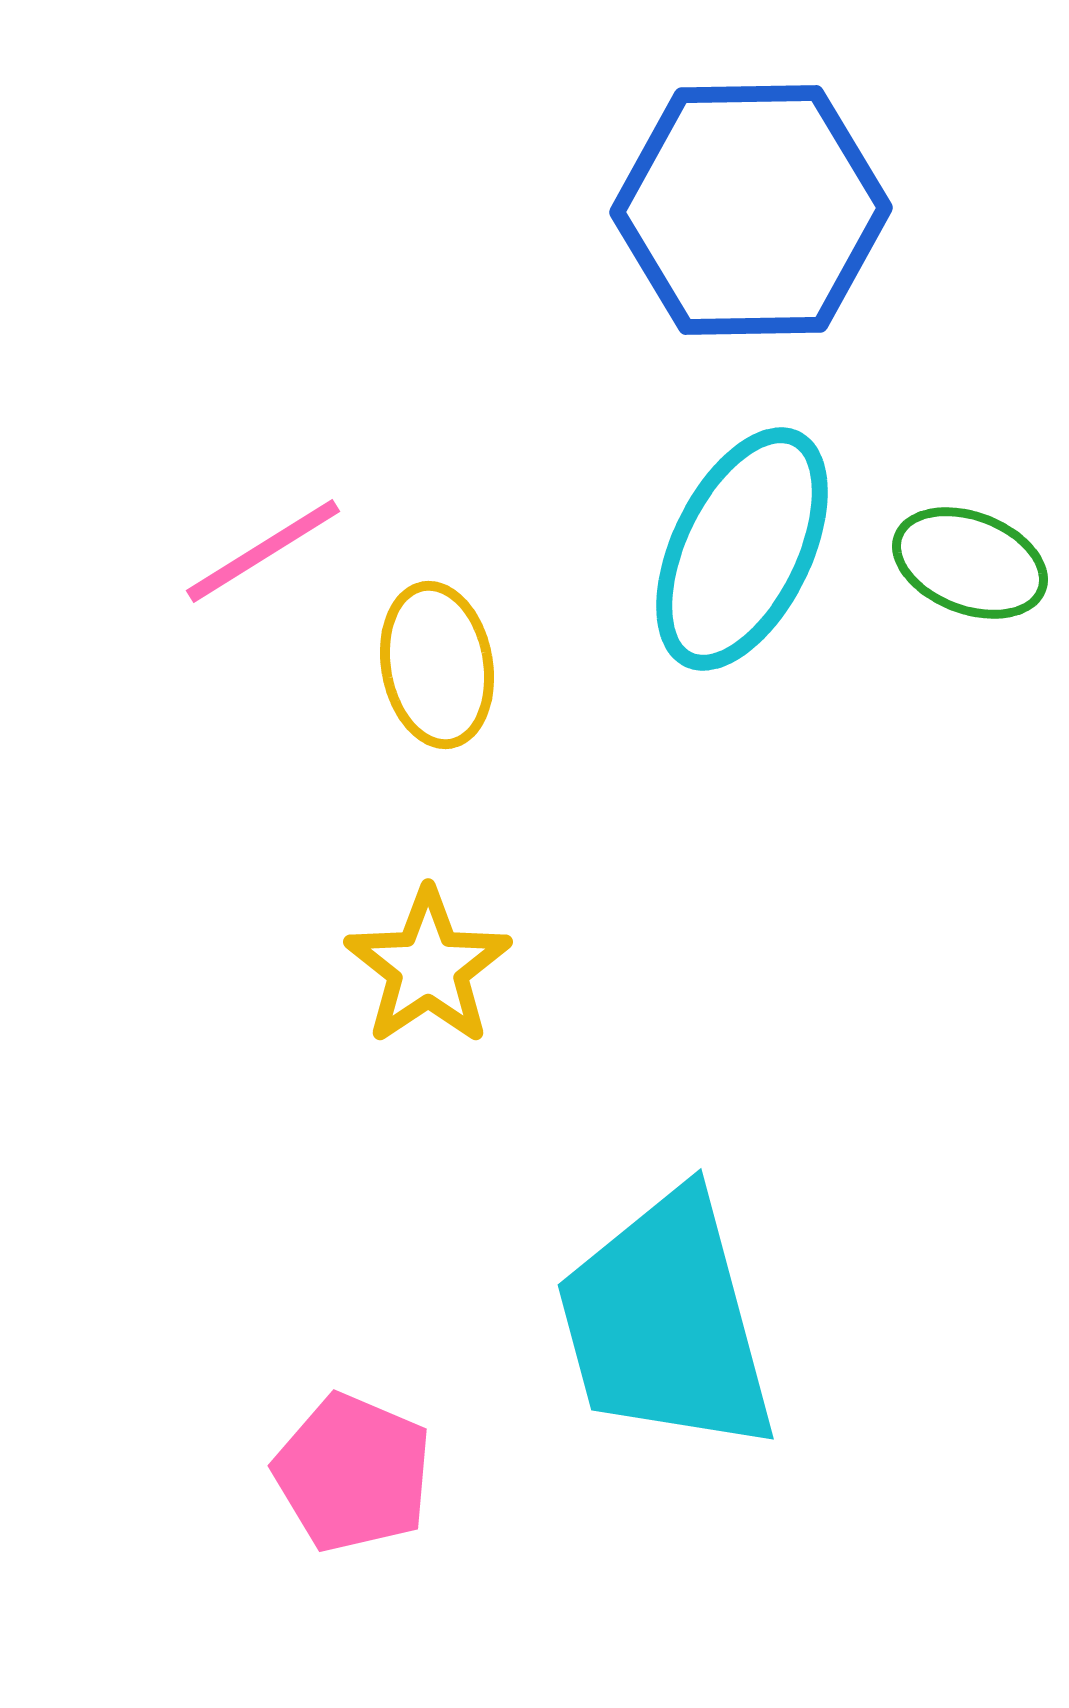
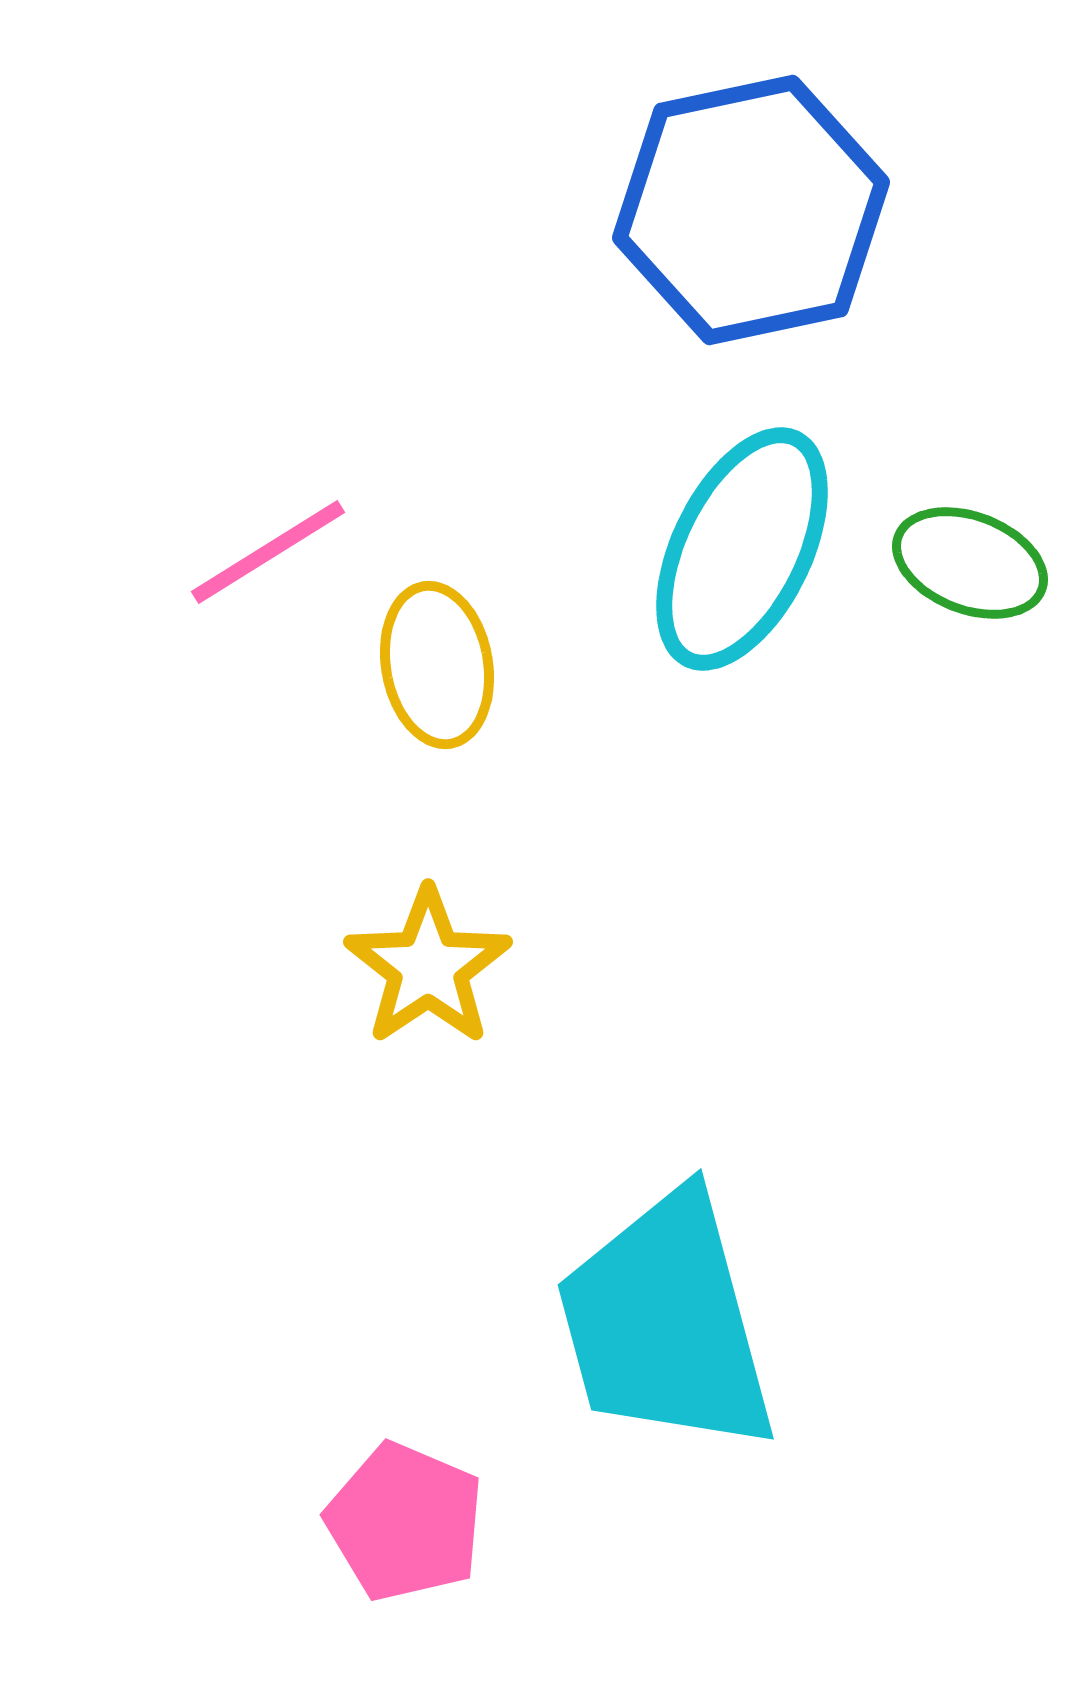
blue hexagon: rotated 11 degrees counterclockwise
pink line: moved 5 px right, 1 px down
pink pentagon: moved 52 px right, 49 px down
